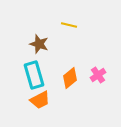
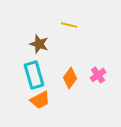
orange diamond: rotated 15 degrees counterclockwise
